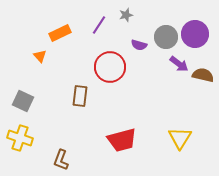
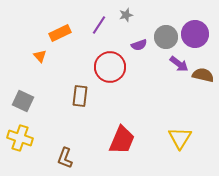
purple semicircle: rotated 35 degrees counterclockwise
red trapezoid: rotated 52 degrees counterclockwise
brown L-shape: moved 4 px right, 2 px up
